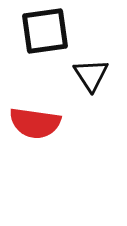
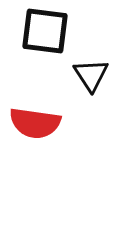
black square: rotated 15 degrees clockwise
